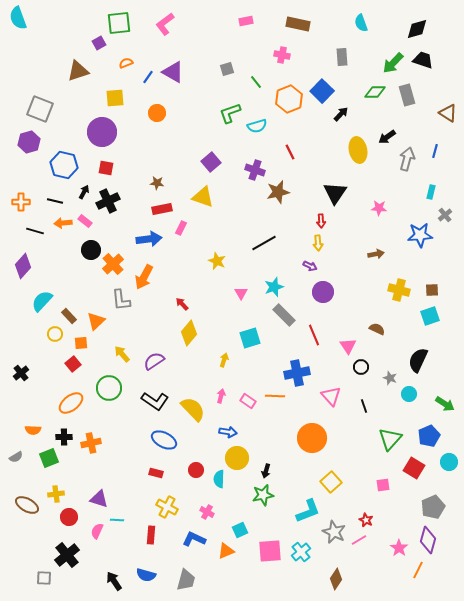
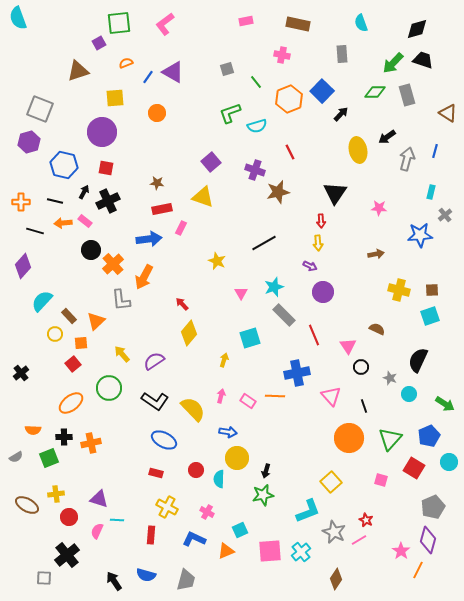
gray rectangle at (342, 57): moved 3 px up
orange circle at (312, 438): moved 37 px right
pink square at (383, 485): moved 2 px left, 5 px up; rotated 24 degrees clockwise
pink star at (399, 548): moved 2 px right, 3 px down
